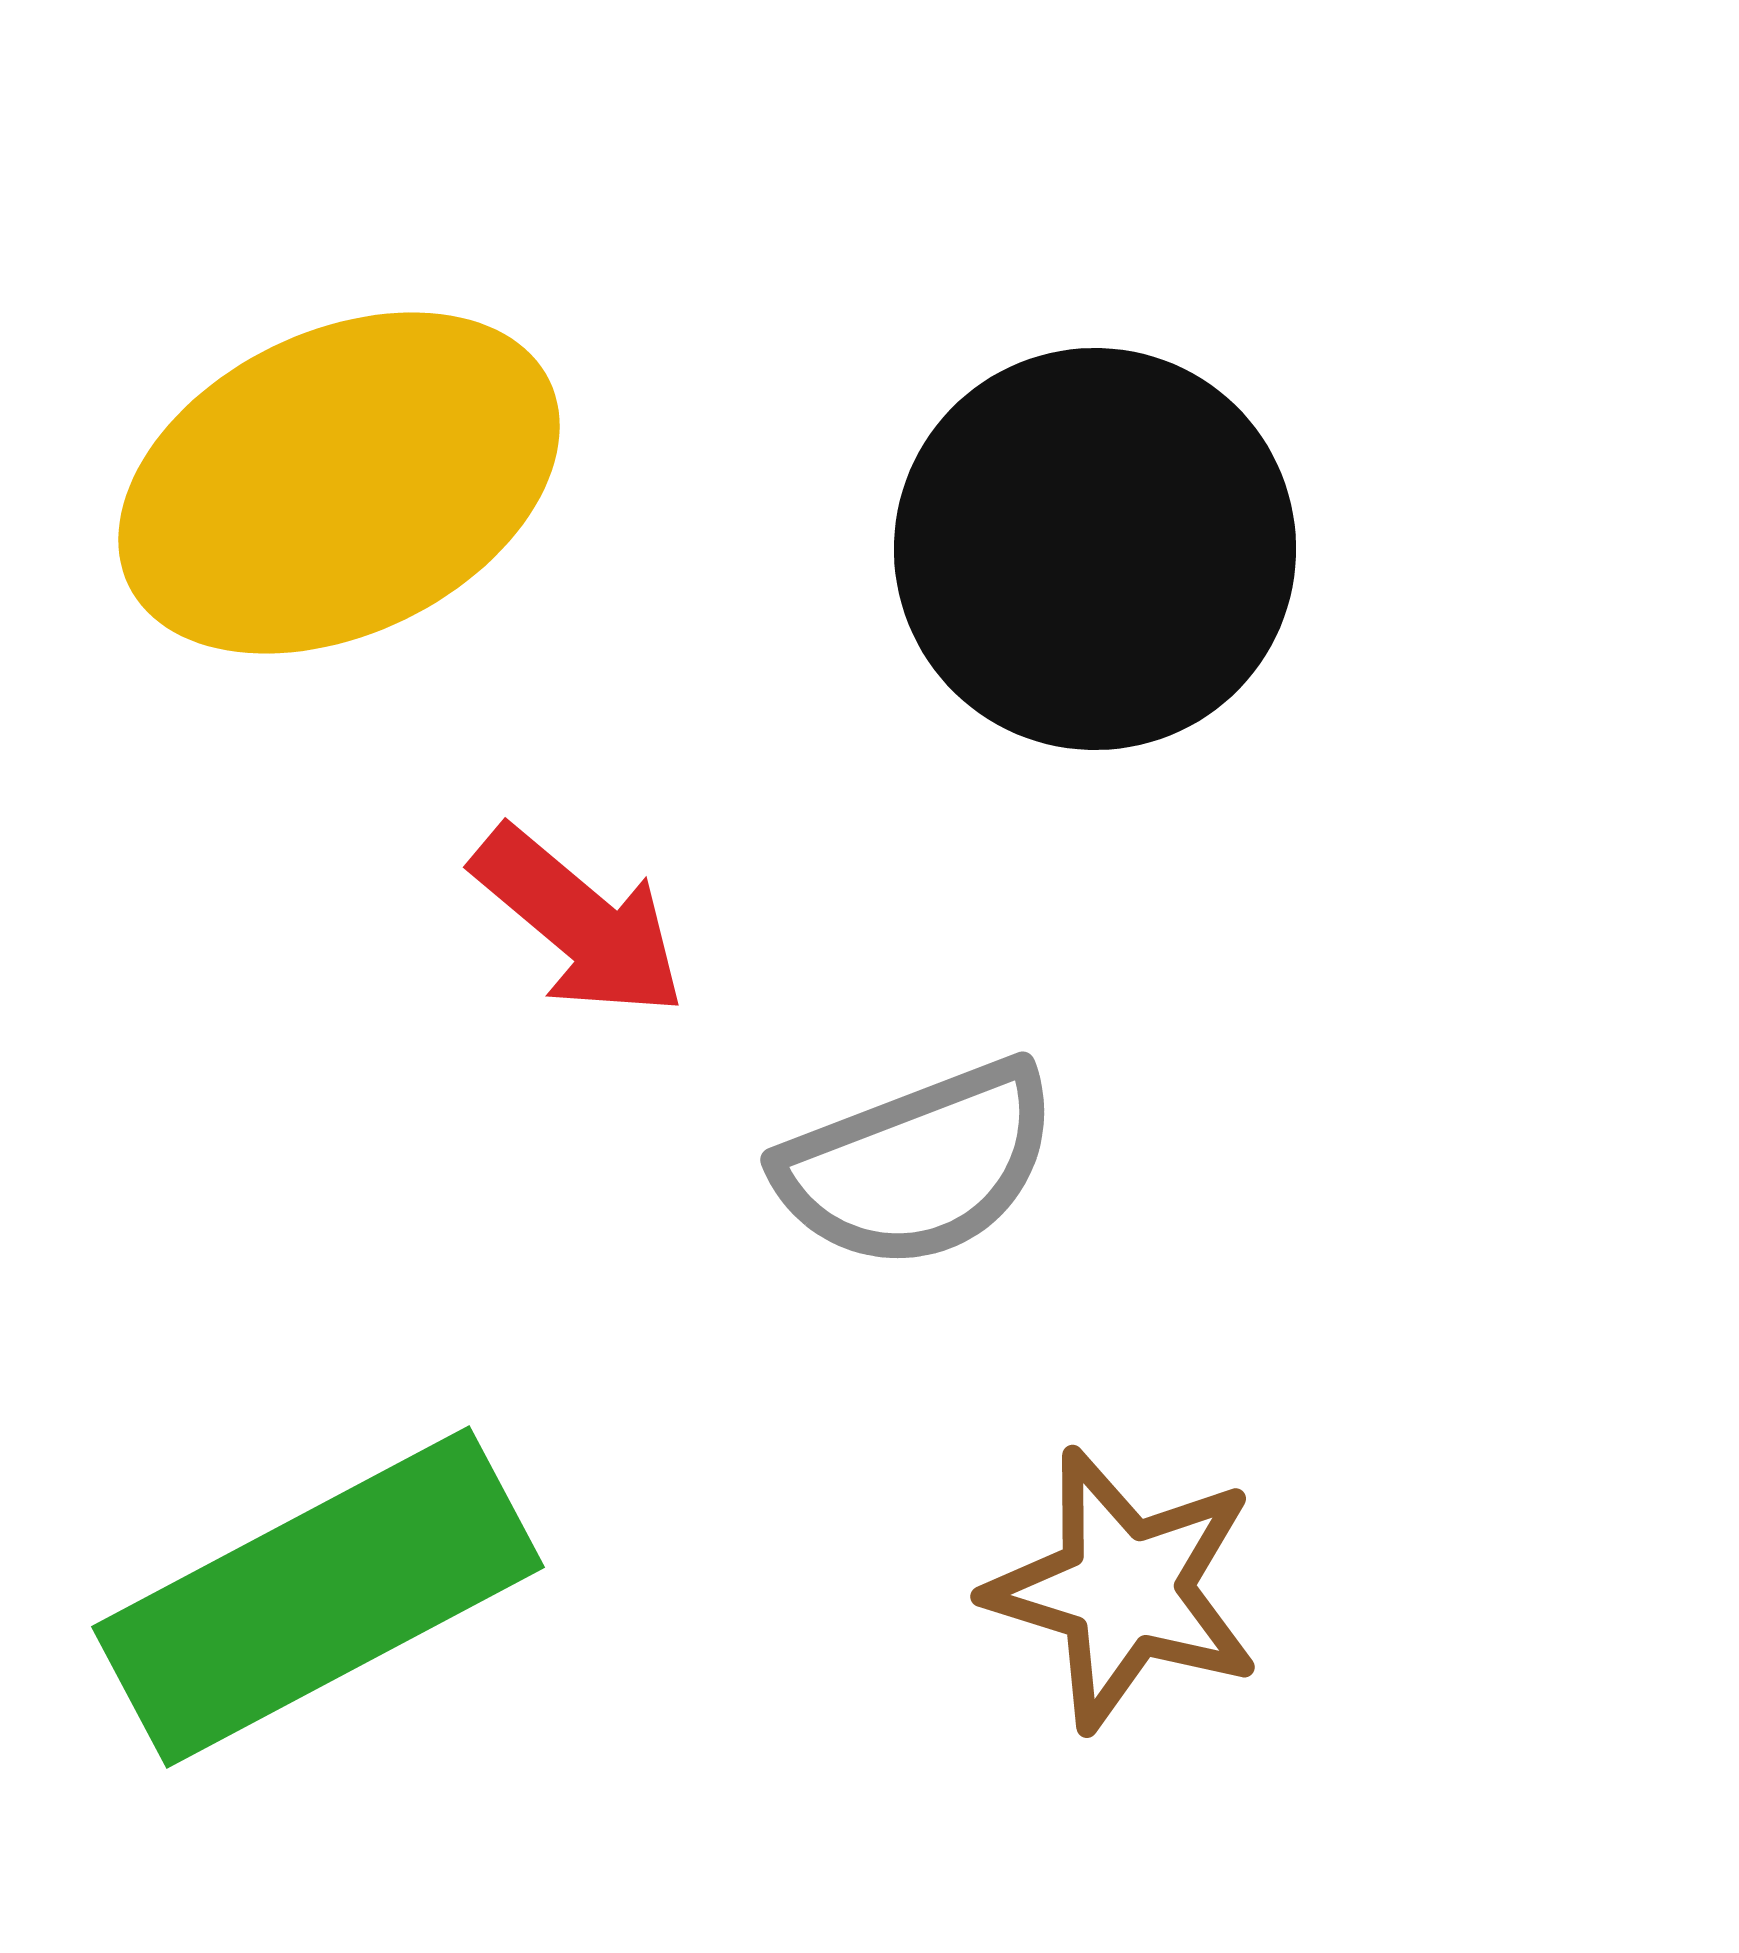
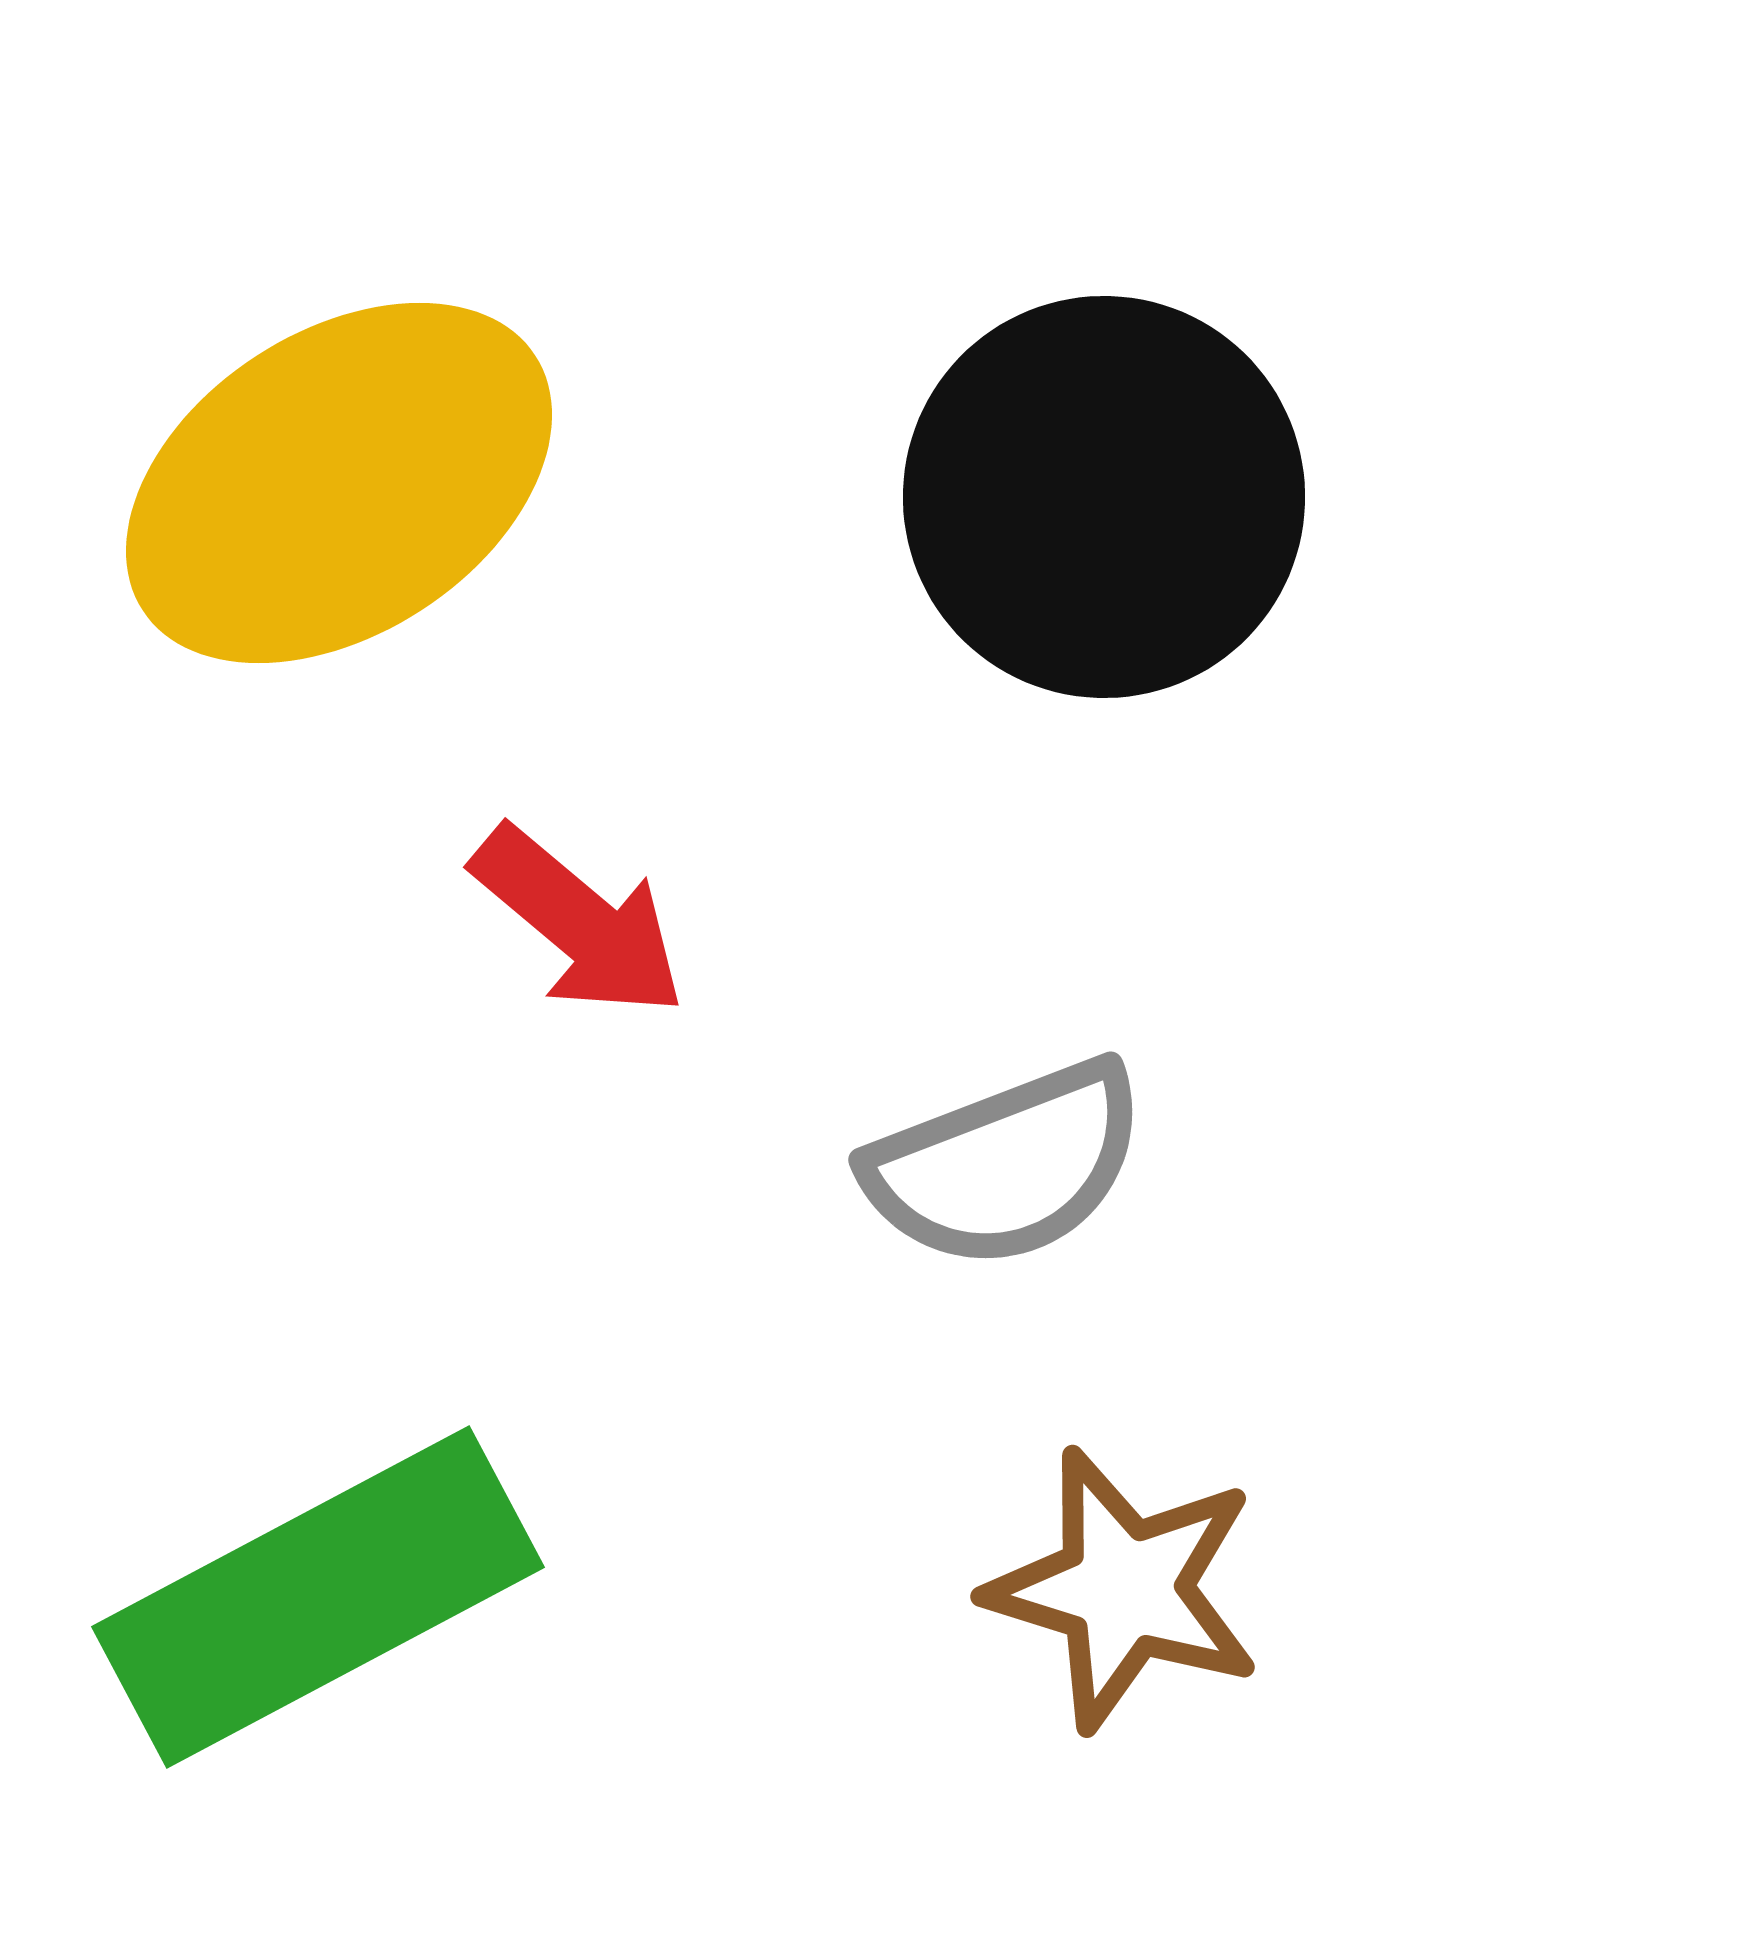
yellow ellipse: rotated 7 degrees counterclockwise
black circle: moved 9 px right, 52 px up
gray semicircle: moved 88 px right
